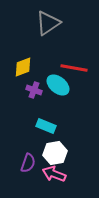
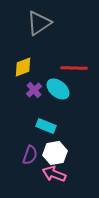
gray triangle: moved 9 px left
red line: rotated 8 degrees counterclockwise
cyan ellipse: moved 4 px down
purple cross: rotated 28 degrees clockwise
purple semicircle: moved 2 px right, 8 px up
